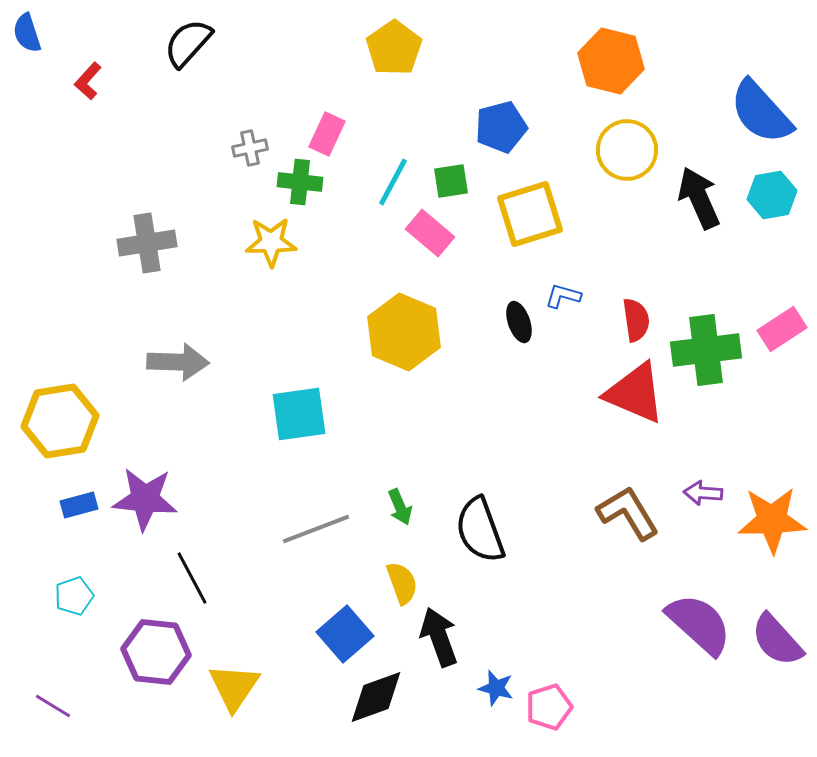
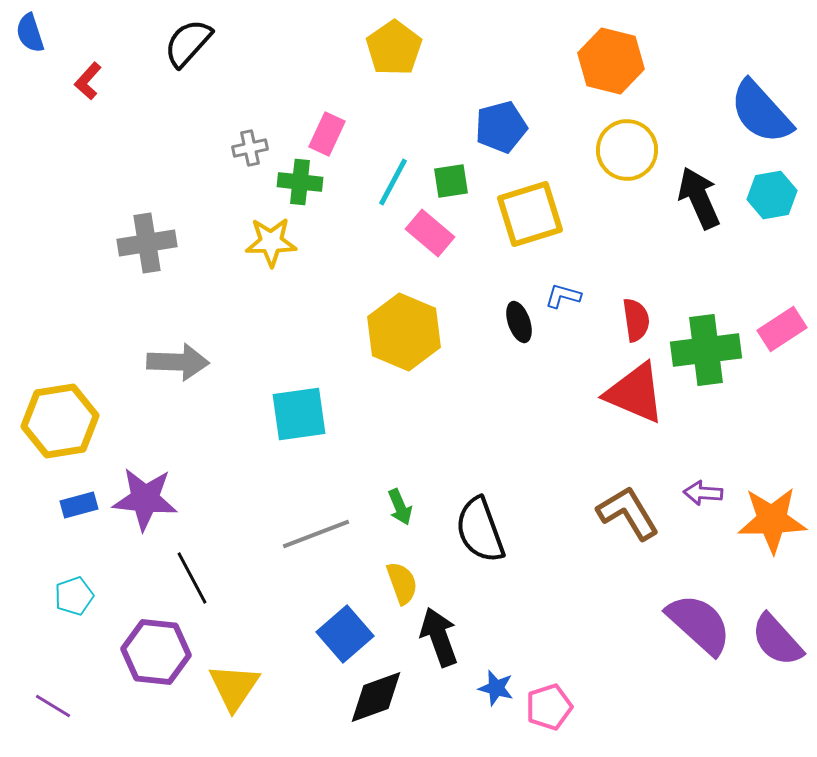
blue semicircle at (27, 33): moved 3 px right
gray line at (316, 529): moved 5 px down
